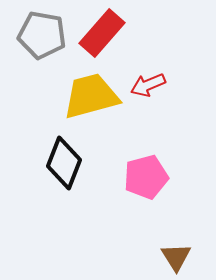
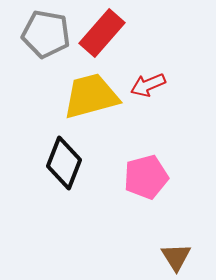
gray pentagon: moved 4 px right, 1 px up
